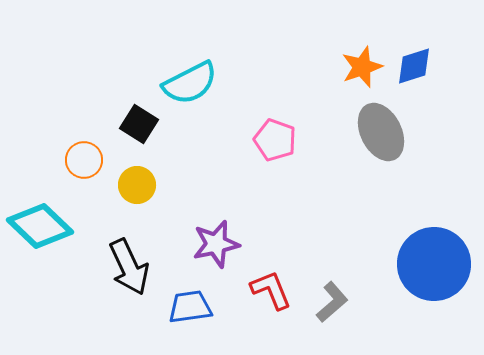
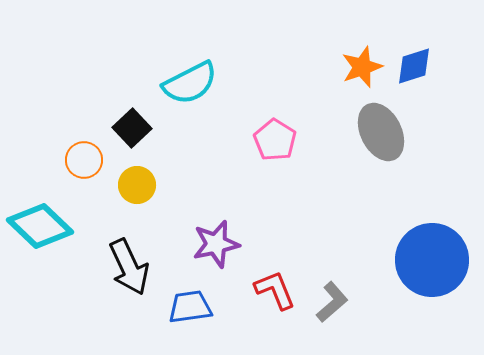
black square: moved 7 px left, 4 px down; rotated 15 degrees clockwise
pink pentagon: rotated 12 degrees clockwise
blue circle: moved 2 px left, 4 px up
red L-shape: moved 4 px right
